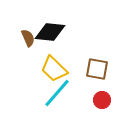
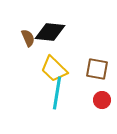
cyan line: rotated 32 degrees counterclockwise
